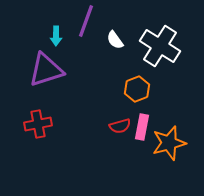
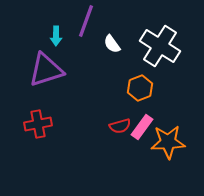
white semicircle: moved 3 px left, 4 px down
orange hexagon: moved 3 px right, 1 px up
pink rectangle: rotated 25 degrees clockwise
orange star: moved 1 px left, 1 px up; rotated 12 degrees clockwise
